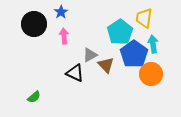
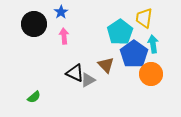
gray triangle: moved 2 px left, 25 px down
